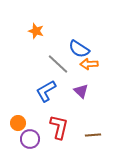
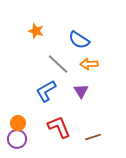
blue semicircle: moved 9 px up
purple triangle: rotated 14 degrees clockwise
red L-shape: rotated 35 degrees counterclockwise
brown line: moved 2 px down; rotated 14 degrees counterclockwise
purple circle: moved 13 px left
